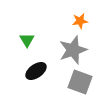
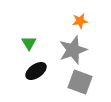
green triangle: moved 2 px right, 3 px down
